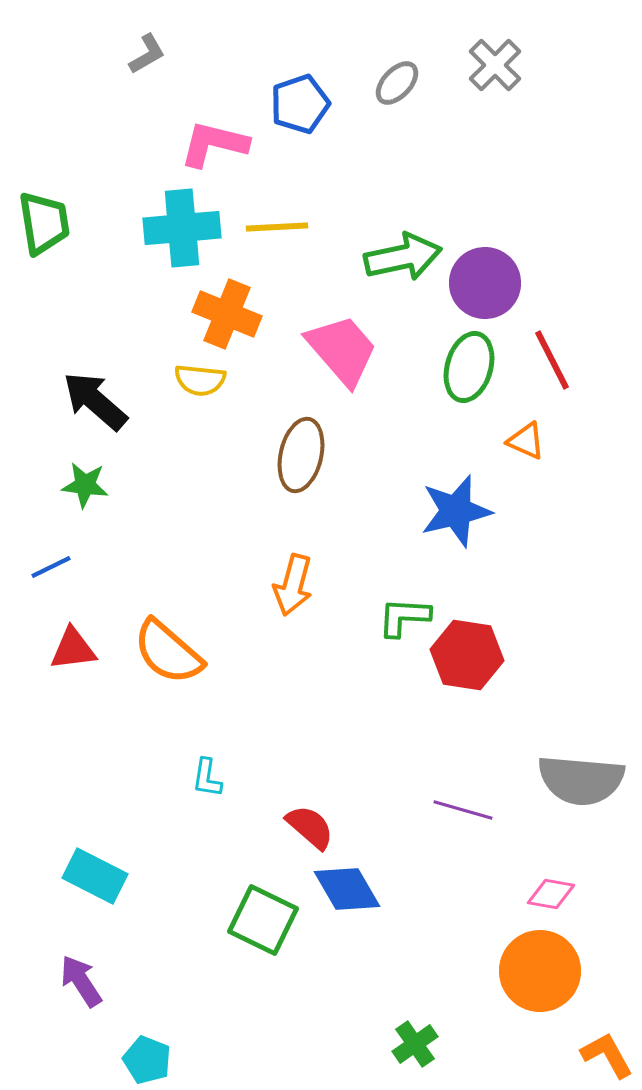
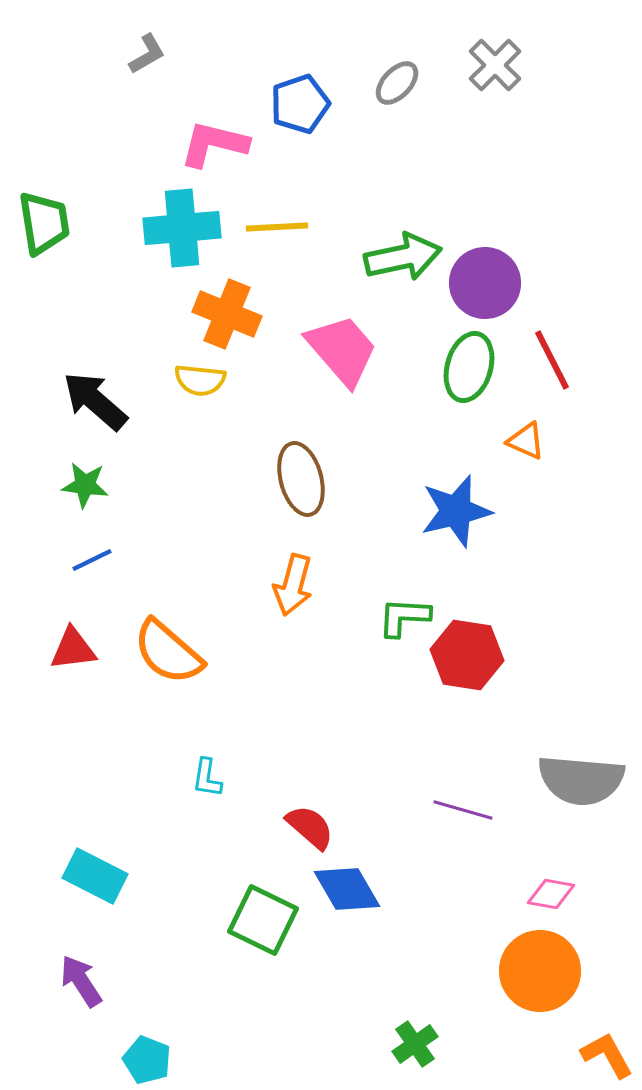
brown ellipse: moved 24 px down; rotated 28 degrees counterclockwise
blue line: moved 41 px right, 7 px up
